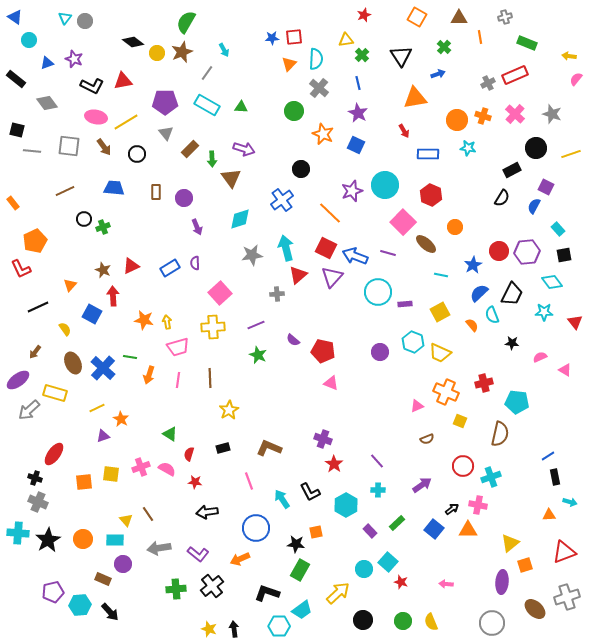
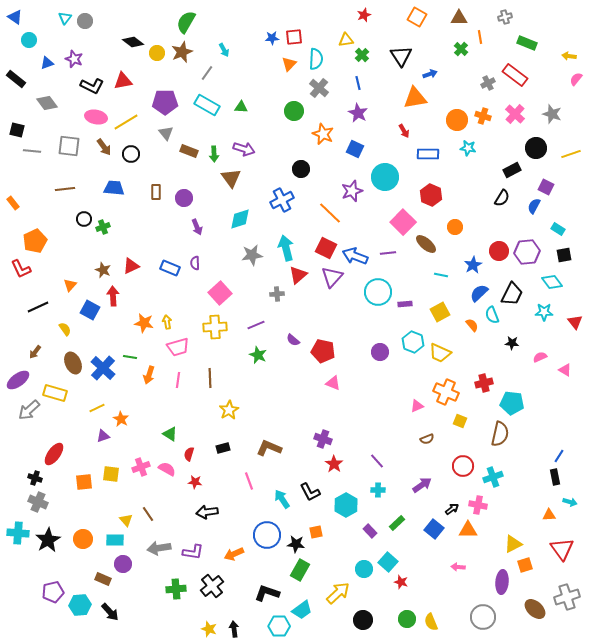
green cross at (444, 47): moved 17 px right, 2 px down
blue arrow at (438, 74): moved 8 px left
red rectangle at (515, 75): rotated 60 degrees clockwise
blue square at (356, 145): moved 1 px left, 4 px down
brown rectangle at (190, 149): moved 1 px left, 2 px down; rotated 66 degrees clockwise
black circle at (137, 154): moved 6 px left
green arrow at (212, 159): moved 2 px right, 5 px up
cyan circle at (385, 185): moved 8 px up
brown line at (65, 191): moved 2 px up; rotated 18 degrees clockwise
blue cross at (282, 200): rotated 10 degrees clockwise
cyan rectangle at (558, 229): rotated 16 degrees counterclockwise
purple line at (388, 253): rotated 21 degrees counterclockwise
blue rectangle at (170, 268): rotated 54 degrees clockwise
blue square at (92, 314): moved 2 px left, 4 px up
orange star at (144, 320): moved 3 px down
yellow cross at (213, 327): moved 2 px right
pink triangle at (331, 383): moved 2 px right
cyan pentagon at (517, 402): moved 5 px left, 1 px down
blue line at (548, 456): moved 11 px right; rotated 24 degrees counterclockwise
cyan cross at (491, 477): moved 2 px right
blue circle at (256, 528): moved 11 px right, 7 px down
yellow triangle at (510, 543): moved 3 px right, 1 px down; rotated 12 degrees clockwise
red triangle at (564, 552): moved 2 px left, 3 px up; rotated 45 degrees counterclockwise
purple L-shape at (198, 554): moved 5 px left, 2 px up; rotated 30 degrees counterclockwise
orange arrow at (240, 559): moved 6 px left, 5 px up
pink arrow at (446, 584): moved 12 px right, 17 px up
green circle at (403, 621): moved 4 px right, 2 px up
gray circle at (492, 623): moved 9 px left, 6 px up
